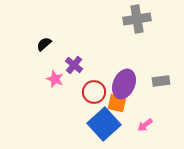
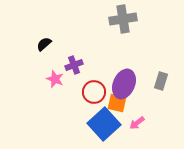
gray cross: moved 14 px left
purple cross: rotated 30 degrees clockwise
gray rectangle: rotated 66 degrees counterclockwise
pink arrow: moved 8 px left, 2 px up
